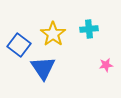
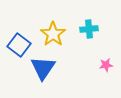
blue triangle: rotated 8 degrees clockwise
